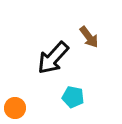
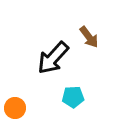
cyan pentagon: rotated 15 degrees counterclockwise
